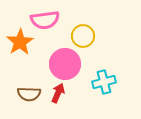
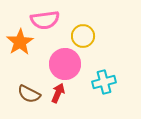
brown semicircle: rotated 25 degrees clockwise
